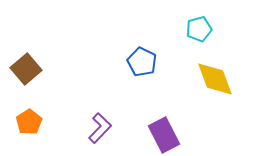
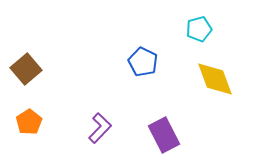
blue pentagon: moved 1 px right
